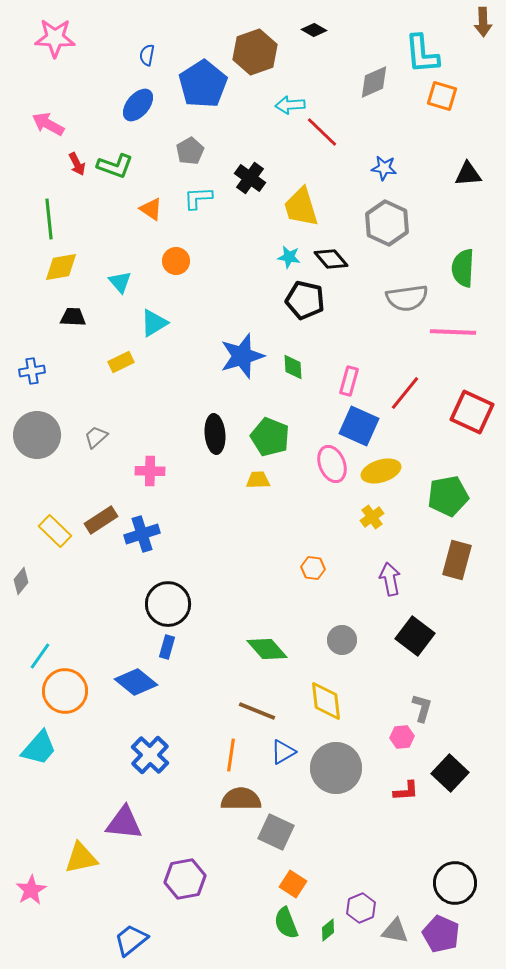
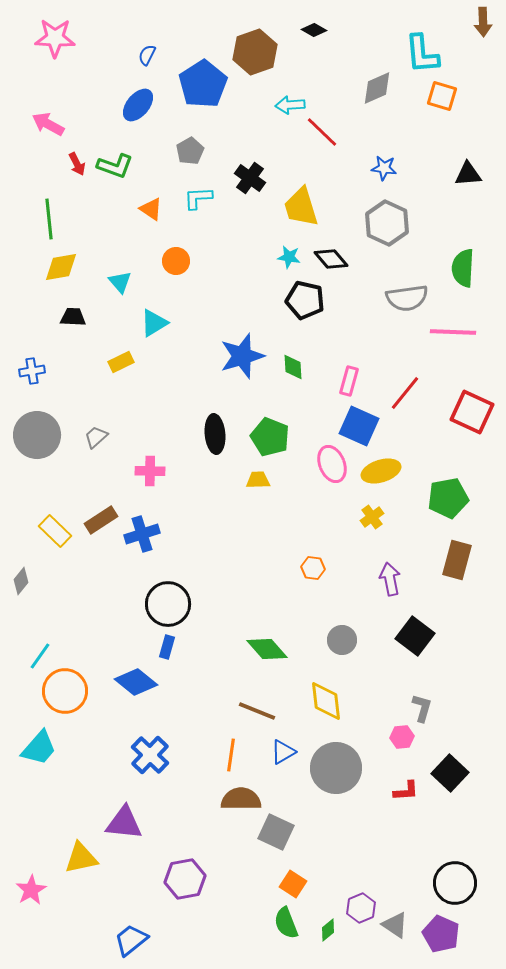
blue semicircle at (147, 55): rotated 15 degrees clockwise
gray diamond at (374, 82): moved 3 px right, 6 px down
green pentagon at (448, 496): moved 2 px down
gray triangle at (395, 931): moved 6 px up; rotated 24 degrees clockwise
